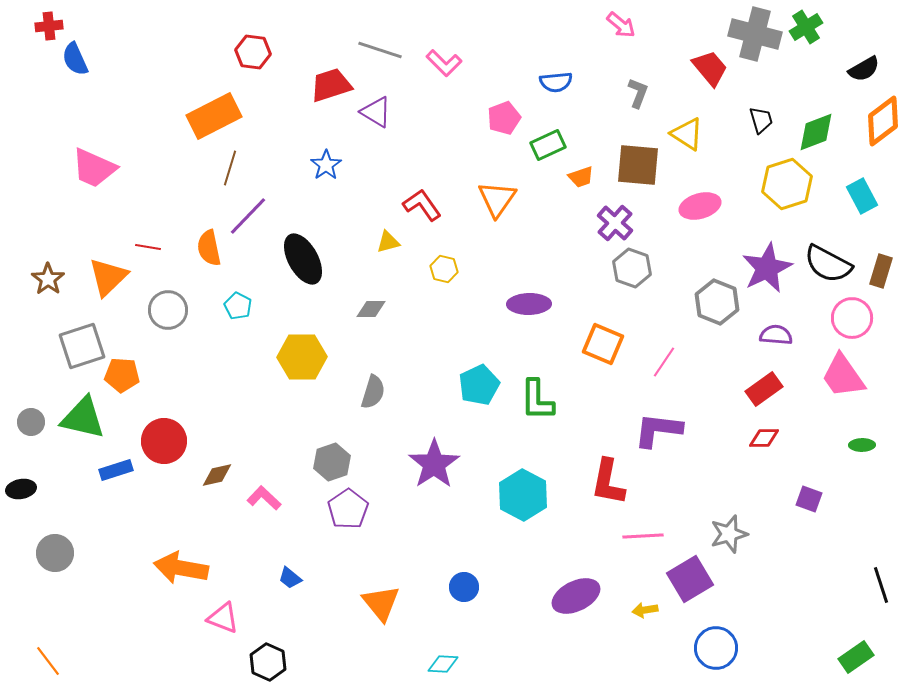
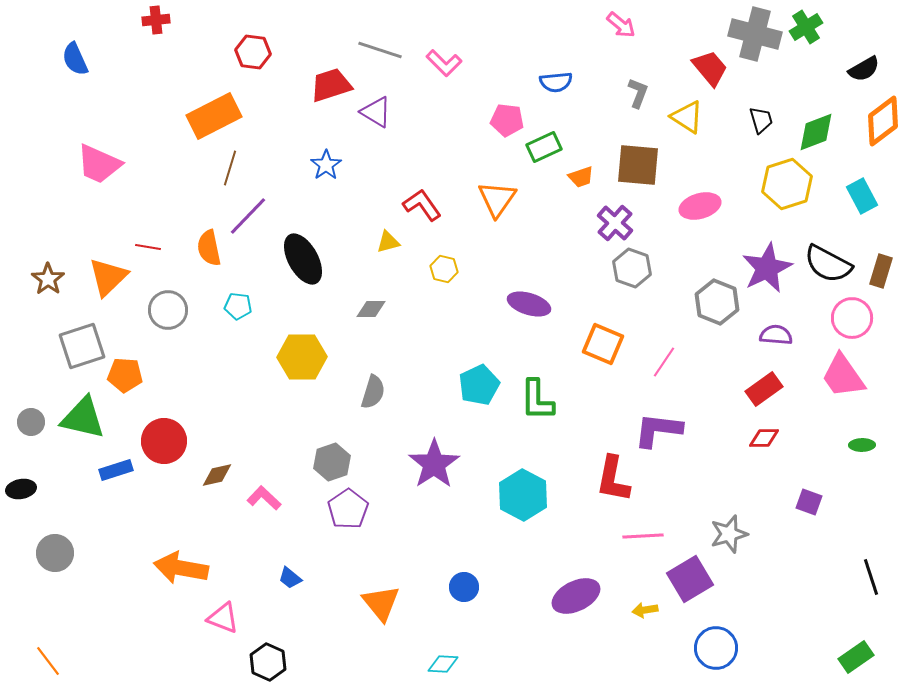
red cross at (49, 26): moved 107 px right, 6 px up
pink pentagon at (504, 118): moved 3 px right, 2 px down; rotated 28 degrees clockwise
yellow triangle at (687, 134): moved 17 px up
green rectangle at (548, 145): moved 4 px left, 2 px down
pink trapezoid at (94, 168): moved 5 px right, 4 px up
purple ellipse at (529, 304): rotated 18 degrees clockwise
cyan pentagon at (238, 306): rotated 20 degrees counterclockwise
orange pentagon at (122, 375): moved 3 px right
red L-shape at (608, 482): moved 5 px right, 3 px up
purple square at (809, 499): moved 3 px down
black line at (881, 585): moved 10 px left, 8 px up
